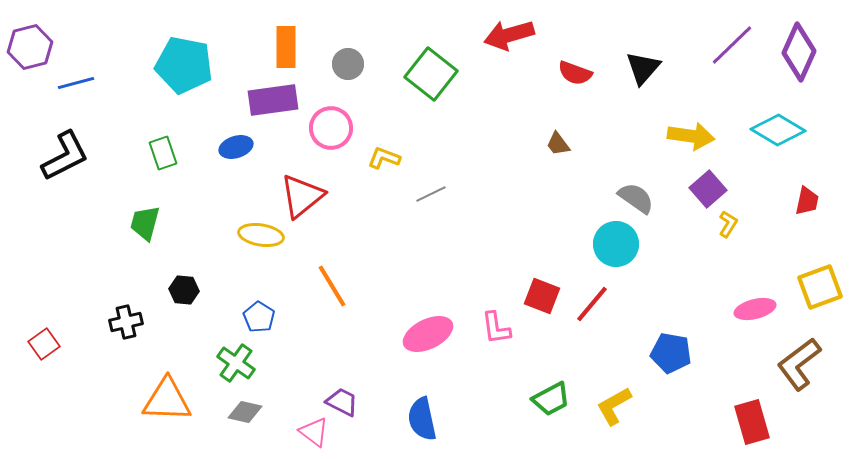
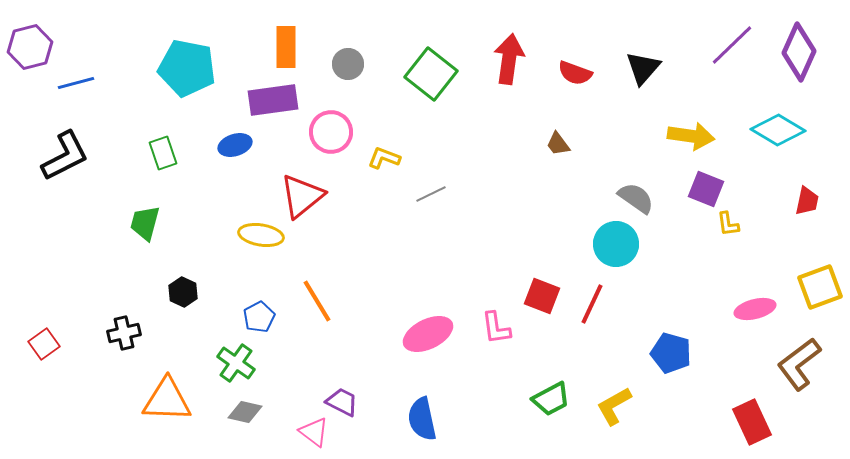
red arrow at (509, 35): moved 24 px down; rotated 114 degrees clockwise
cyan pentagon at (184, 65): moved 3 px right, 3 px down
pink circle at (331, 128): moved 4 px down
blue ellipse at (236, 147): moved 1 px left, 2 px up
purple square at (708, 189): moved 2 px left; rotated 27 degrees counterclockwise
yellow L-shape at (728, 224): rotated 140 degrees clockwise
orange line at (332, 286): moved 15 px left, 15 px down
black hexagon at (184, 290): moved 1 px left, 2 px down; rotated 20 degrees clockwise
red line at (592, 304): rotated 15 degrees counterclockwise
blue pentagon at (259, 317): rotated 12 degrees clockwise
black cross at (126, 322): moved 2 px left, 11 px down
blue pentagon at (671, 353): rotated 6 degrees clockwise
red rectangle at (752, 422): rotated 9 degrees counterclockwise
